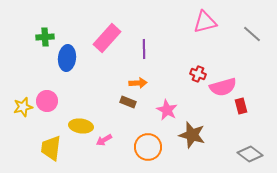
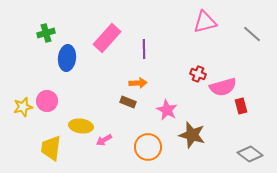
green cross: moved 1 px right, 4 px up; rotated 12 degrees counterclockwise
